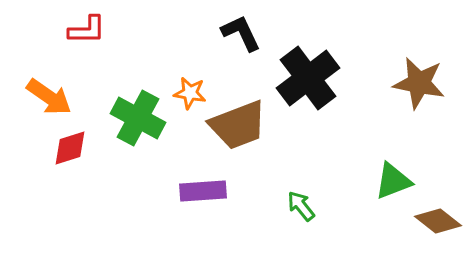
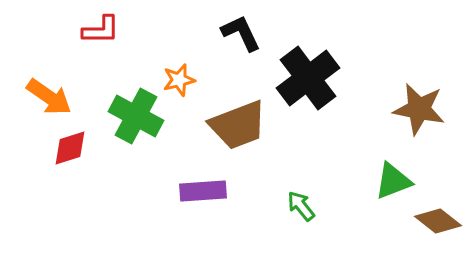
red L-shape: moved 14 px right
brown star: moved 26 px down
orange star: moved 11 px left, 13 px up; rotated 24 degrees counterclockwise
green cross: moved 2 px left, 2 px up
